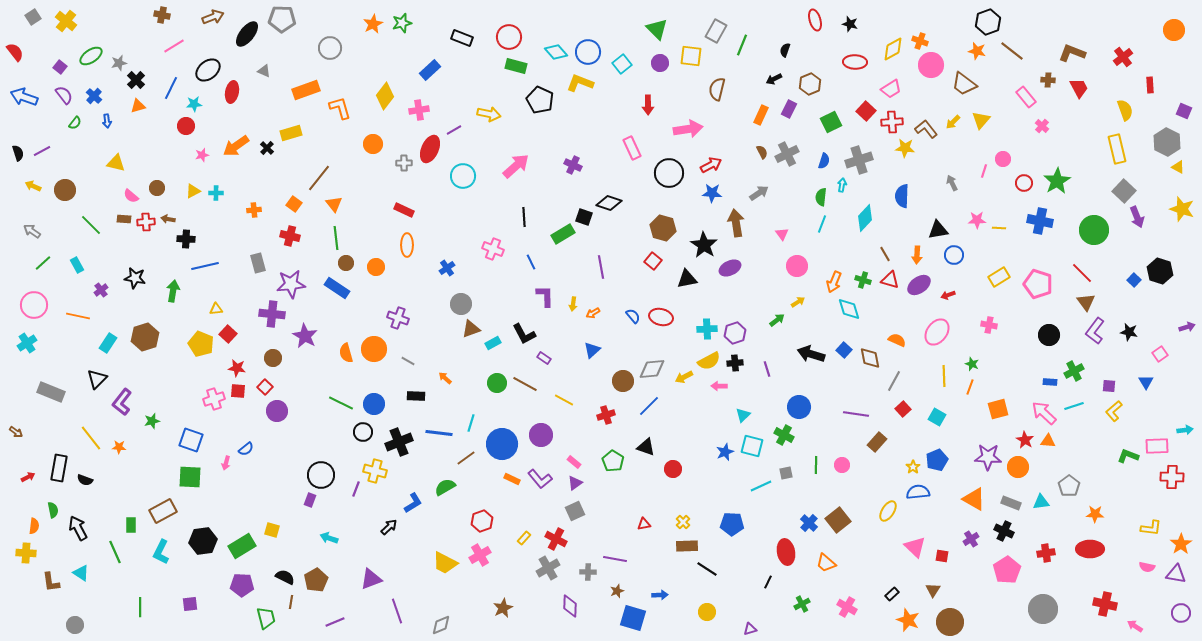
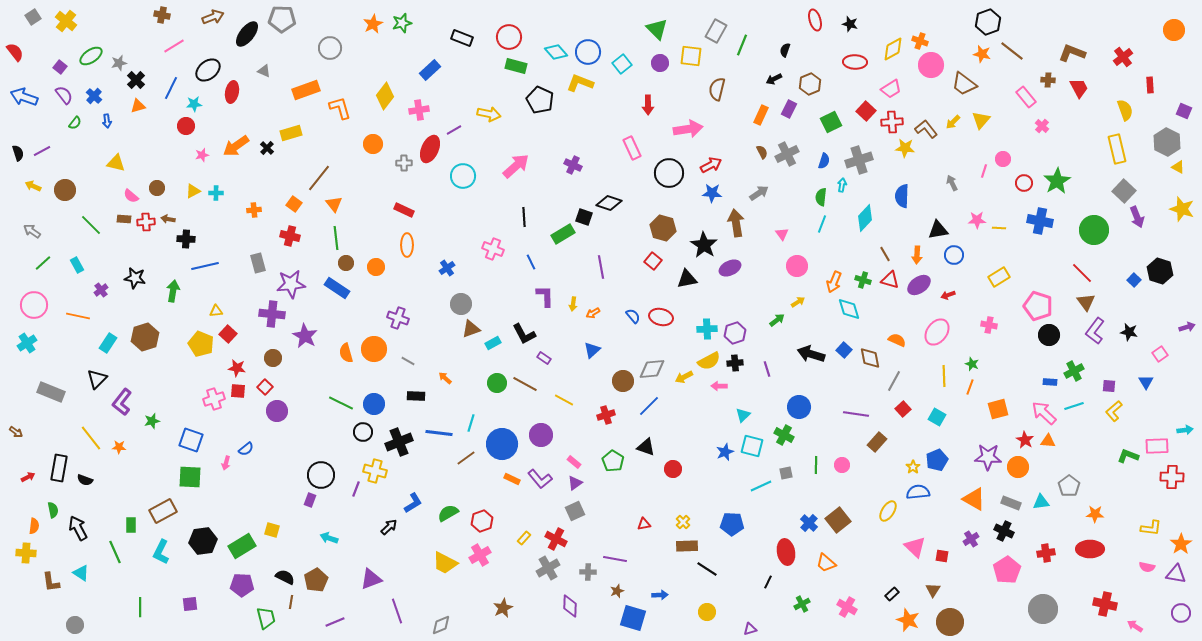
orange star at (977, 51): moved 5 px right, 3 px down
pink pentagon at (1038, 284): moved 22 px down
yellow triangle at (216, 309): moved 2 px down
green semicircle at (445, 487): moved 3 px right, 26 px down
